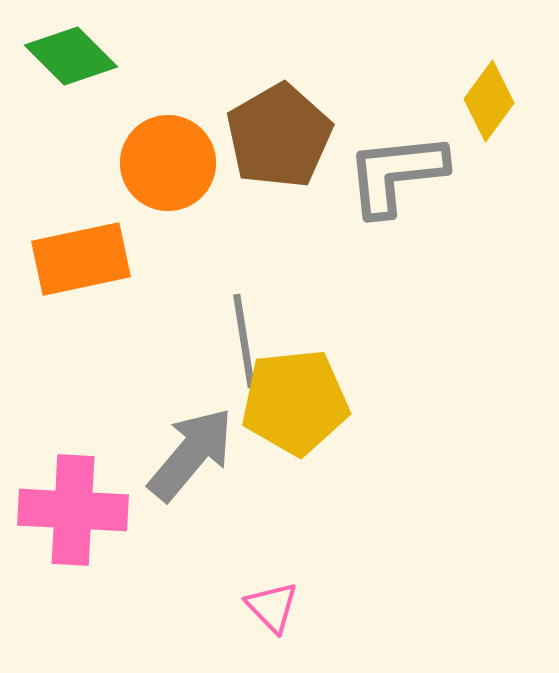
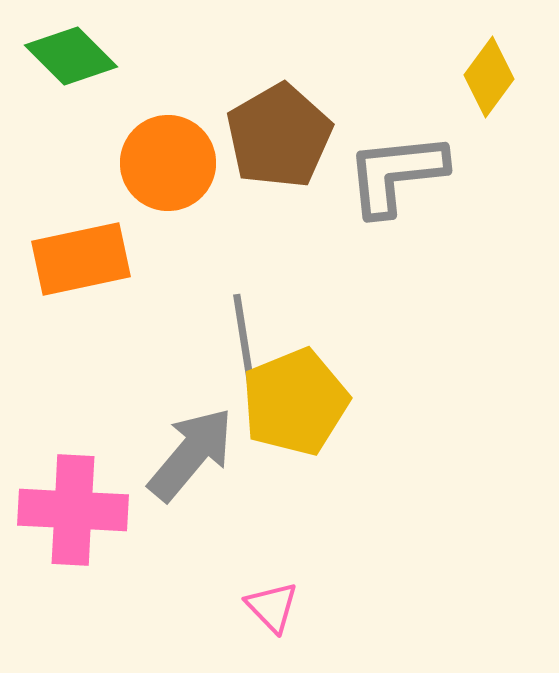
yellow diamond: moved 24 px up
yellow pentagon: rotated 16 degrees counterclockwise
